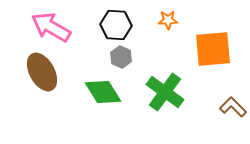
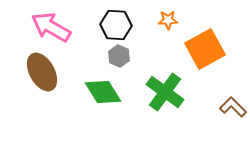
orange square: moved 8 px left; rotated 24 degrees counterclockwise
gray hexagon: moved 2 px left, 1 px up
